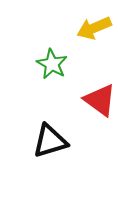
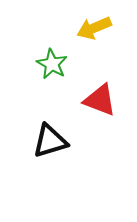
red triangle: rotated 15 degrees counterclockwise
